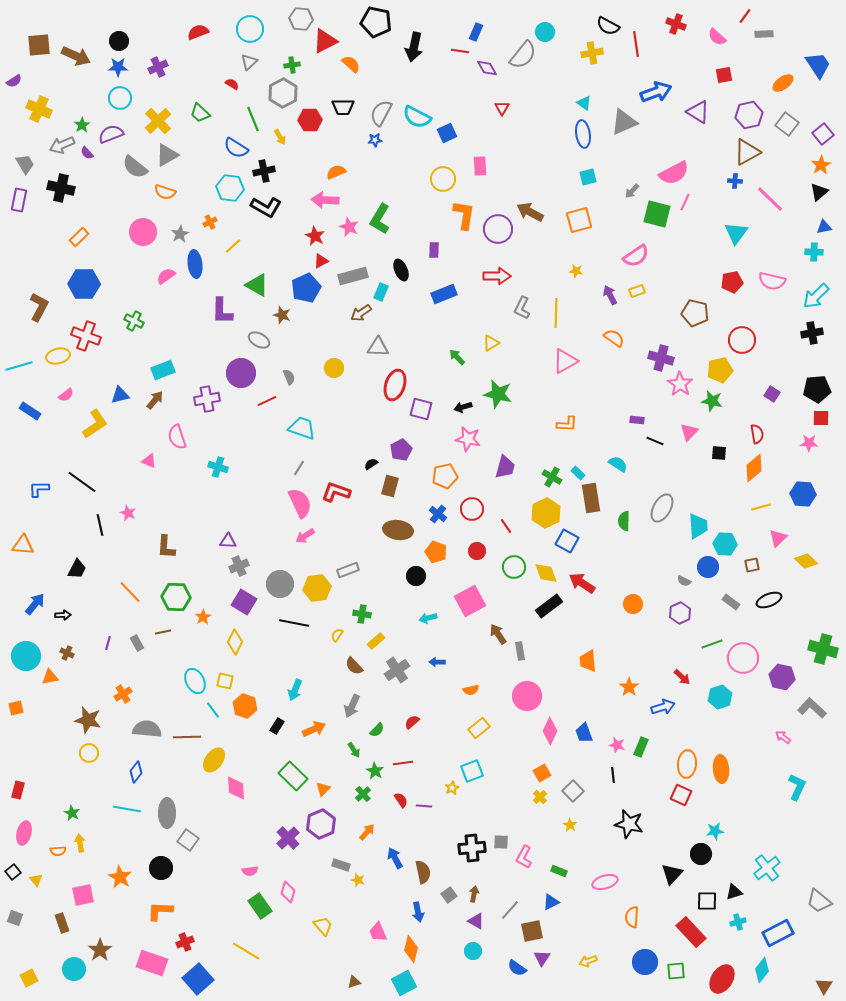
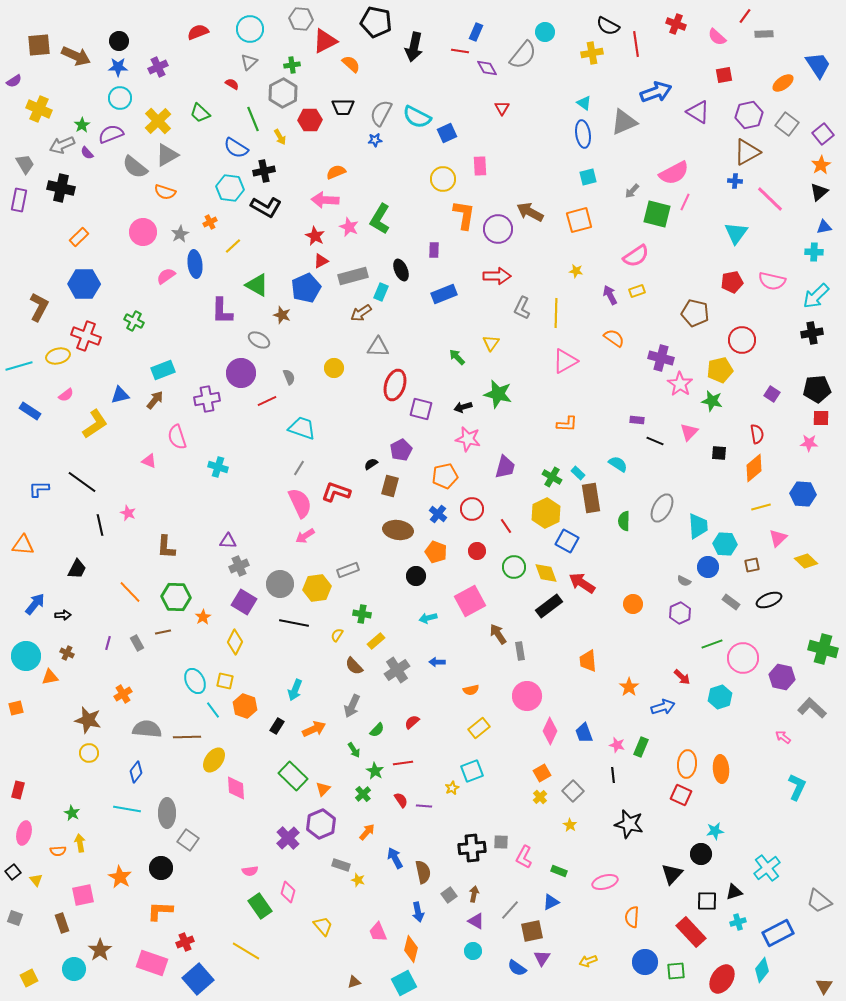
yellow triangle at (491, 343): rotated 24 degrees counterclockwise
